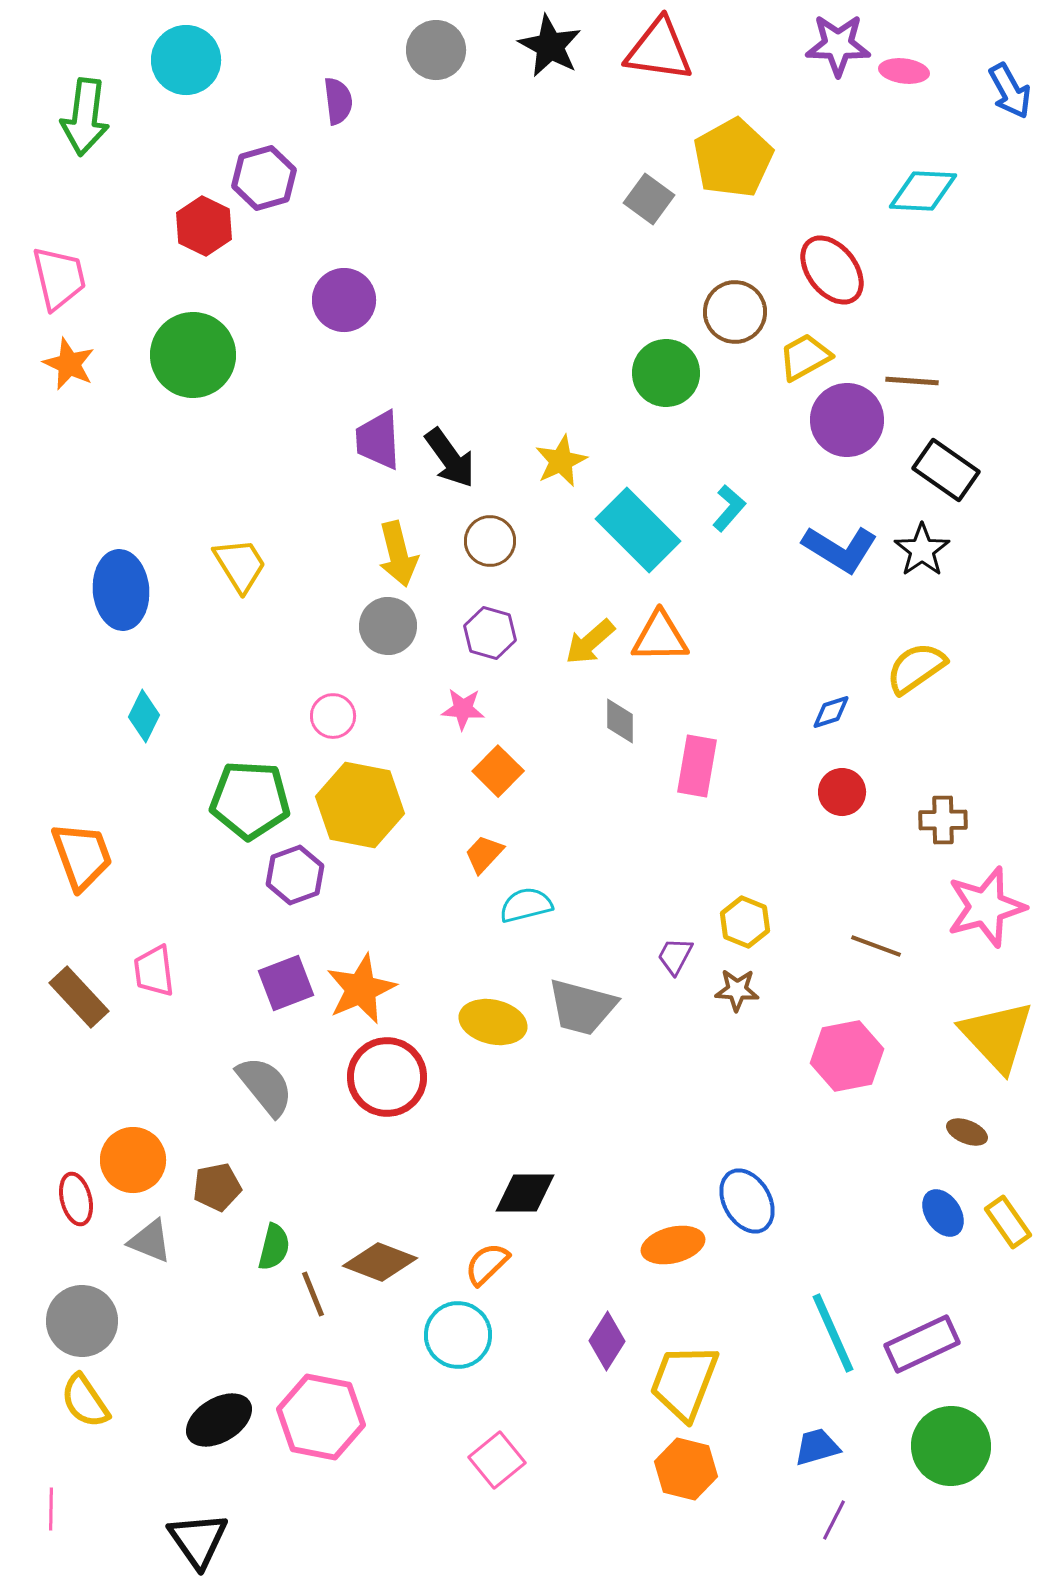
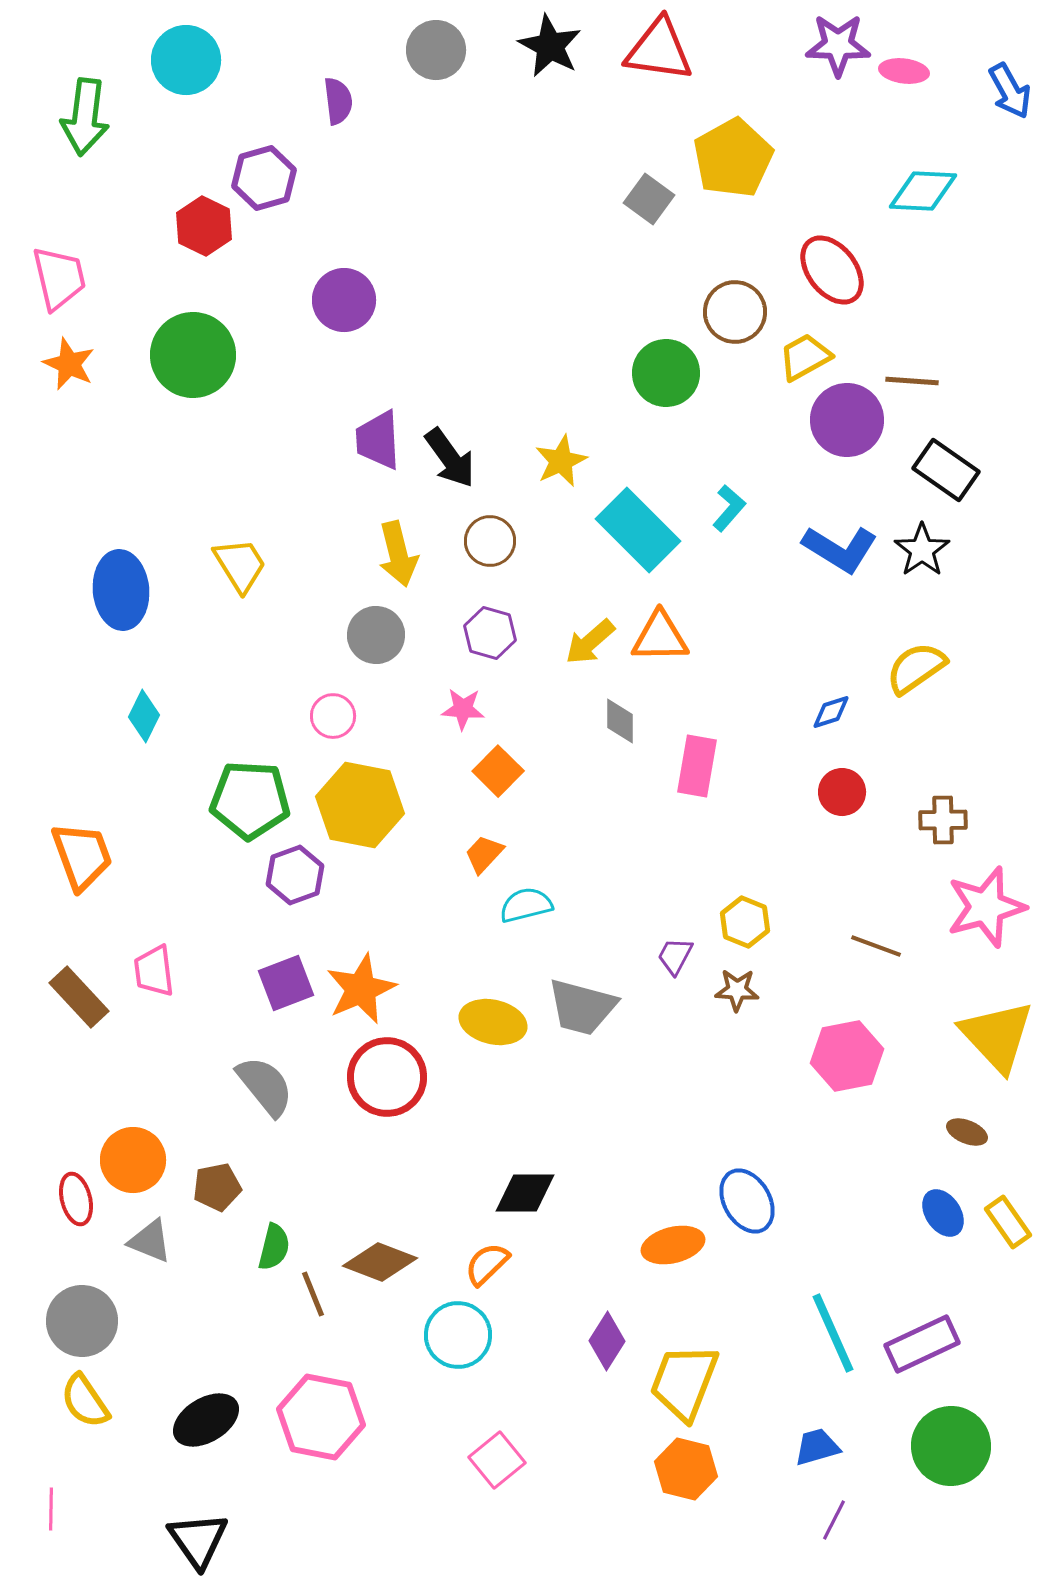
gray circle at (388, 626): moved 12 px left, 9 px down
black ellipse at (219, 1420): moved 13 px left
